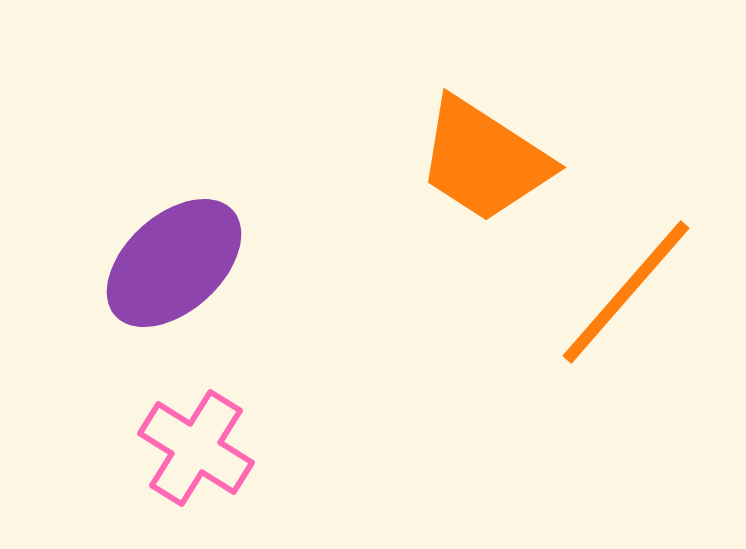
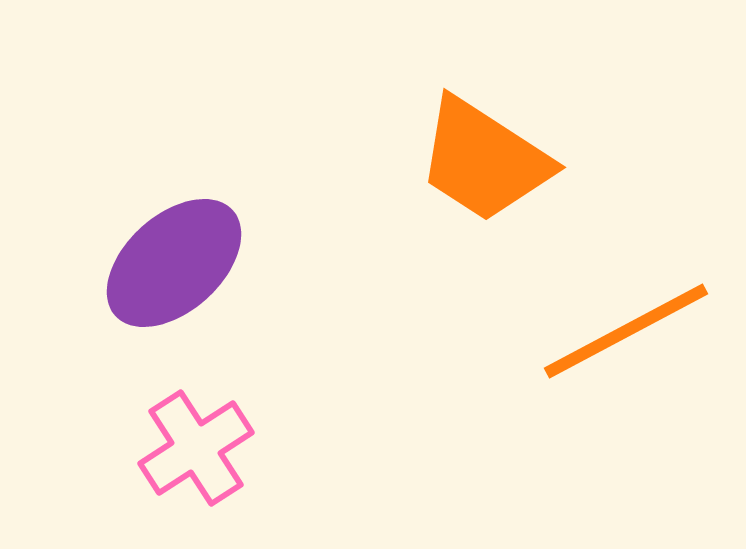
orange line: moved 39 px down; rotated 21 degrees clockwise
pink cross: rotated 25 degrees clockwise
